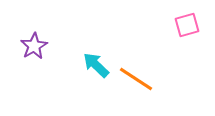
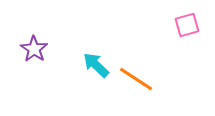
purple star: moved 3 px down; rotated 8 degrees counterclockwise
